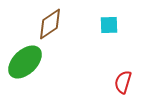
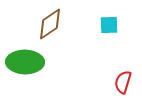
green ellipse: rotated 45 degrees clockwise
